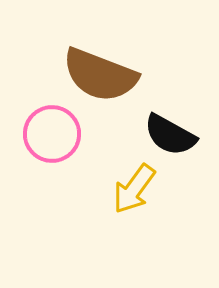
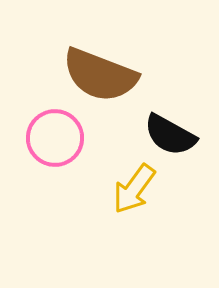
pink circle: moved 3 px right, 4 px down
